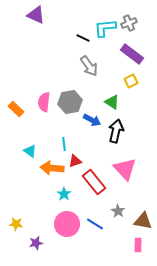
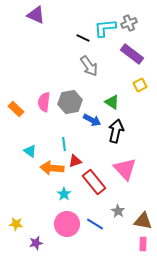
yellow square: moved 9 px right, 4 px down
pink rectangle: moved 5 px right, 1 px up
